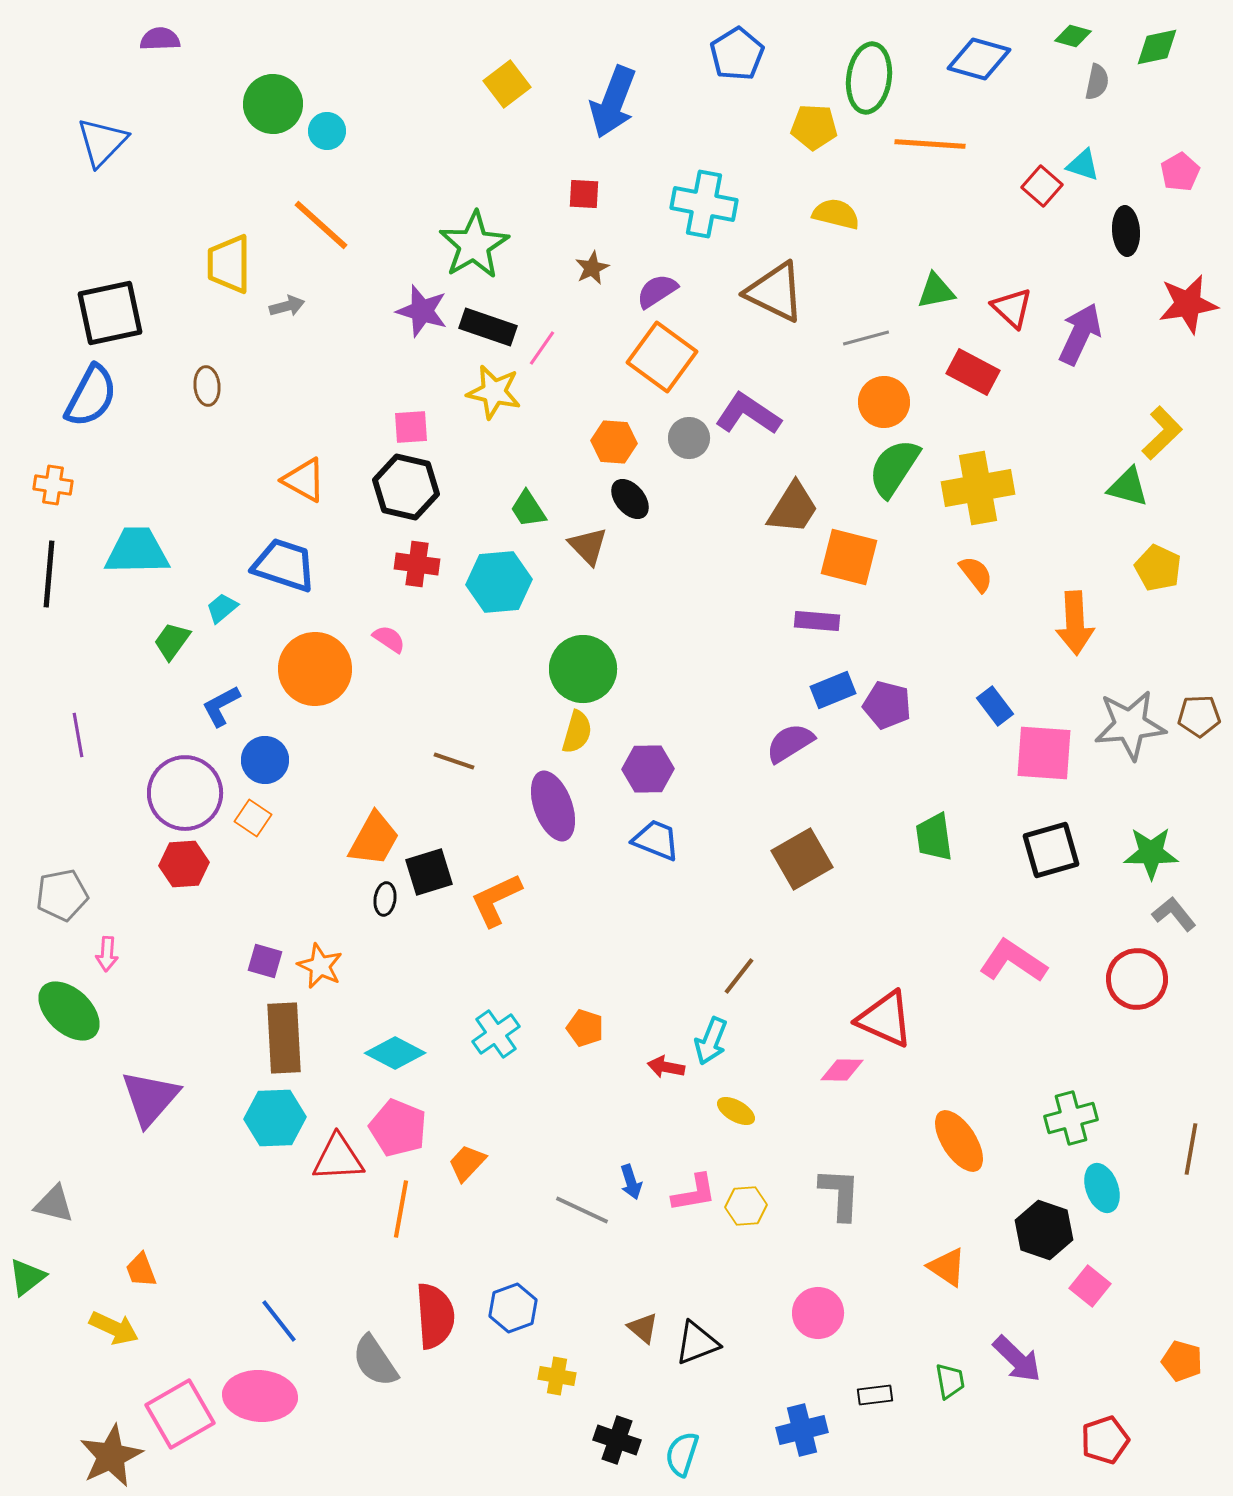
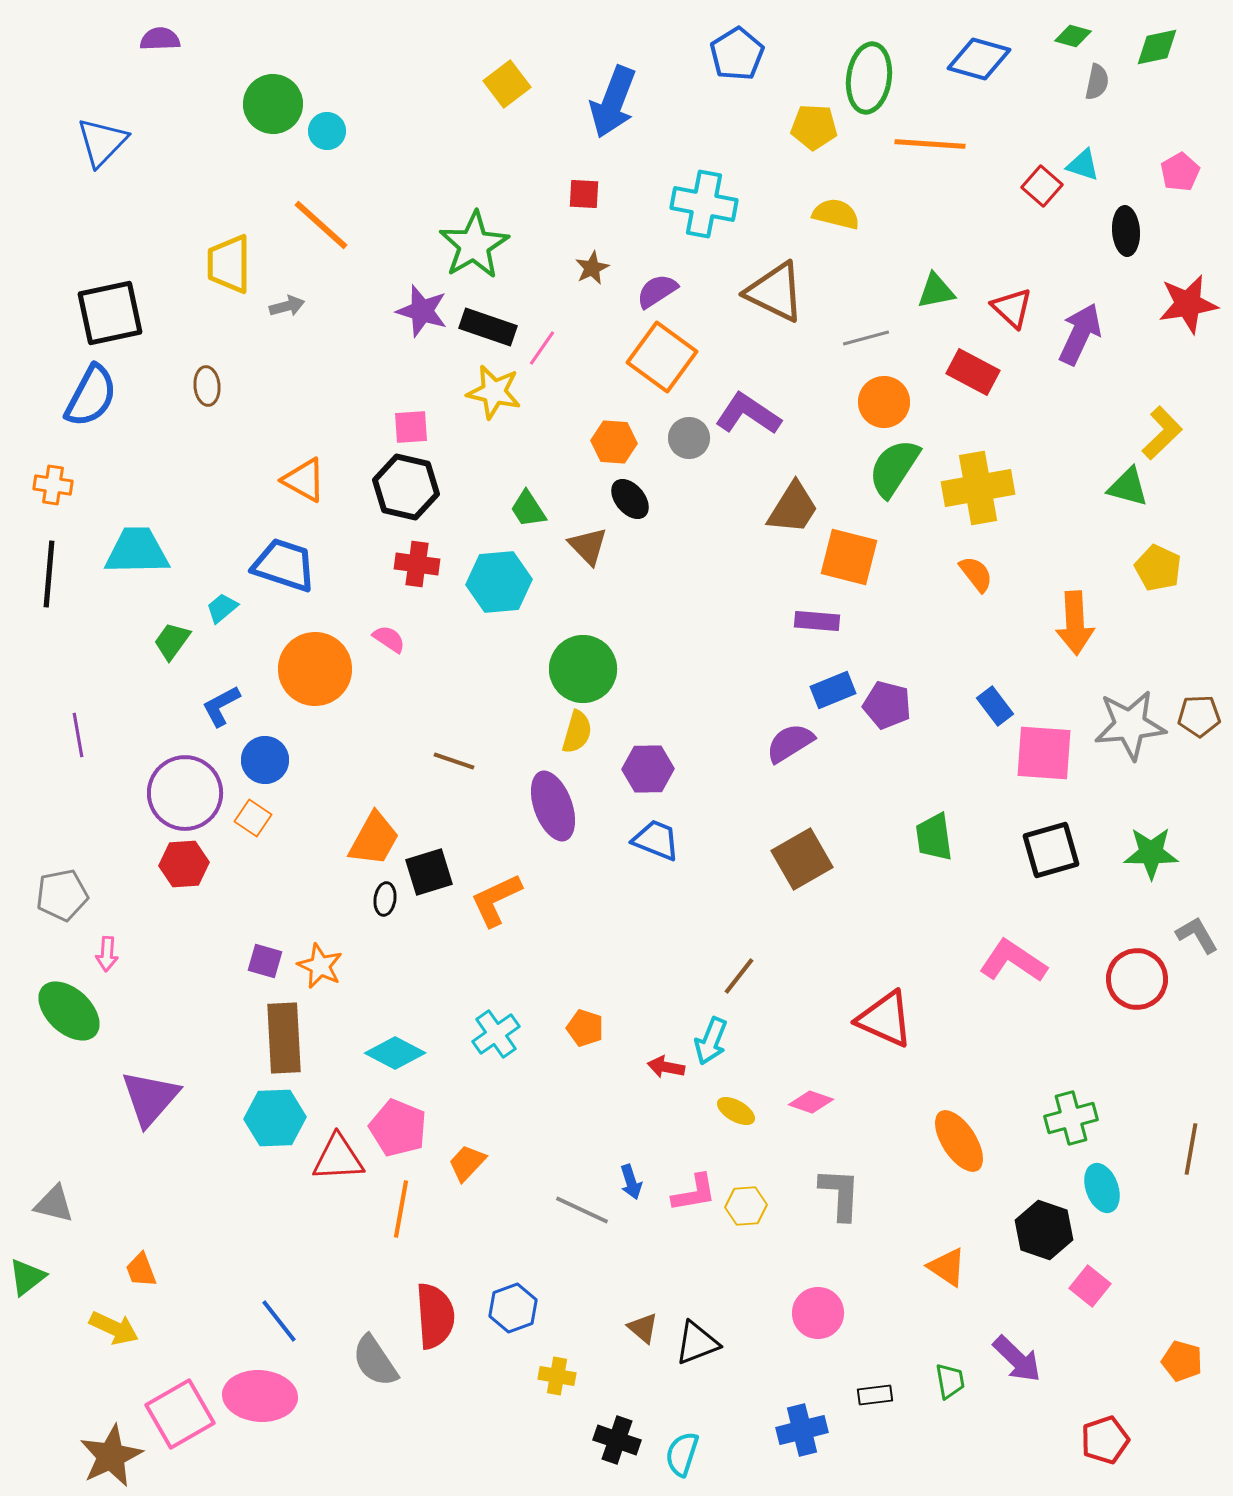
gray L-shape at (1174, 914): moved 23 px right, 21 px down; rotated 9 degrees clockwise
pink diamond at (842, 1070): moved 31 px left, 32 px down; rotated 18 degrees clockwise
